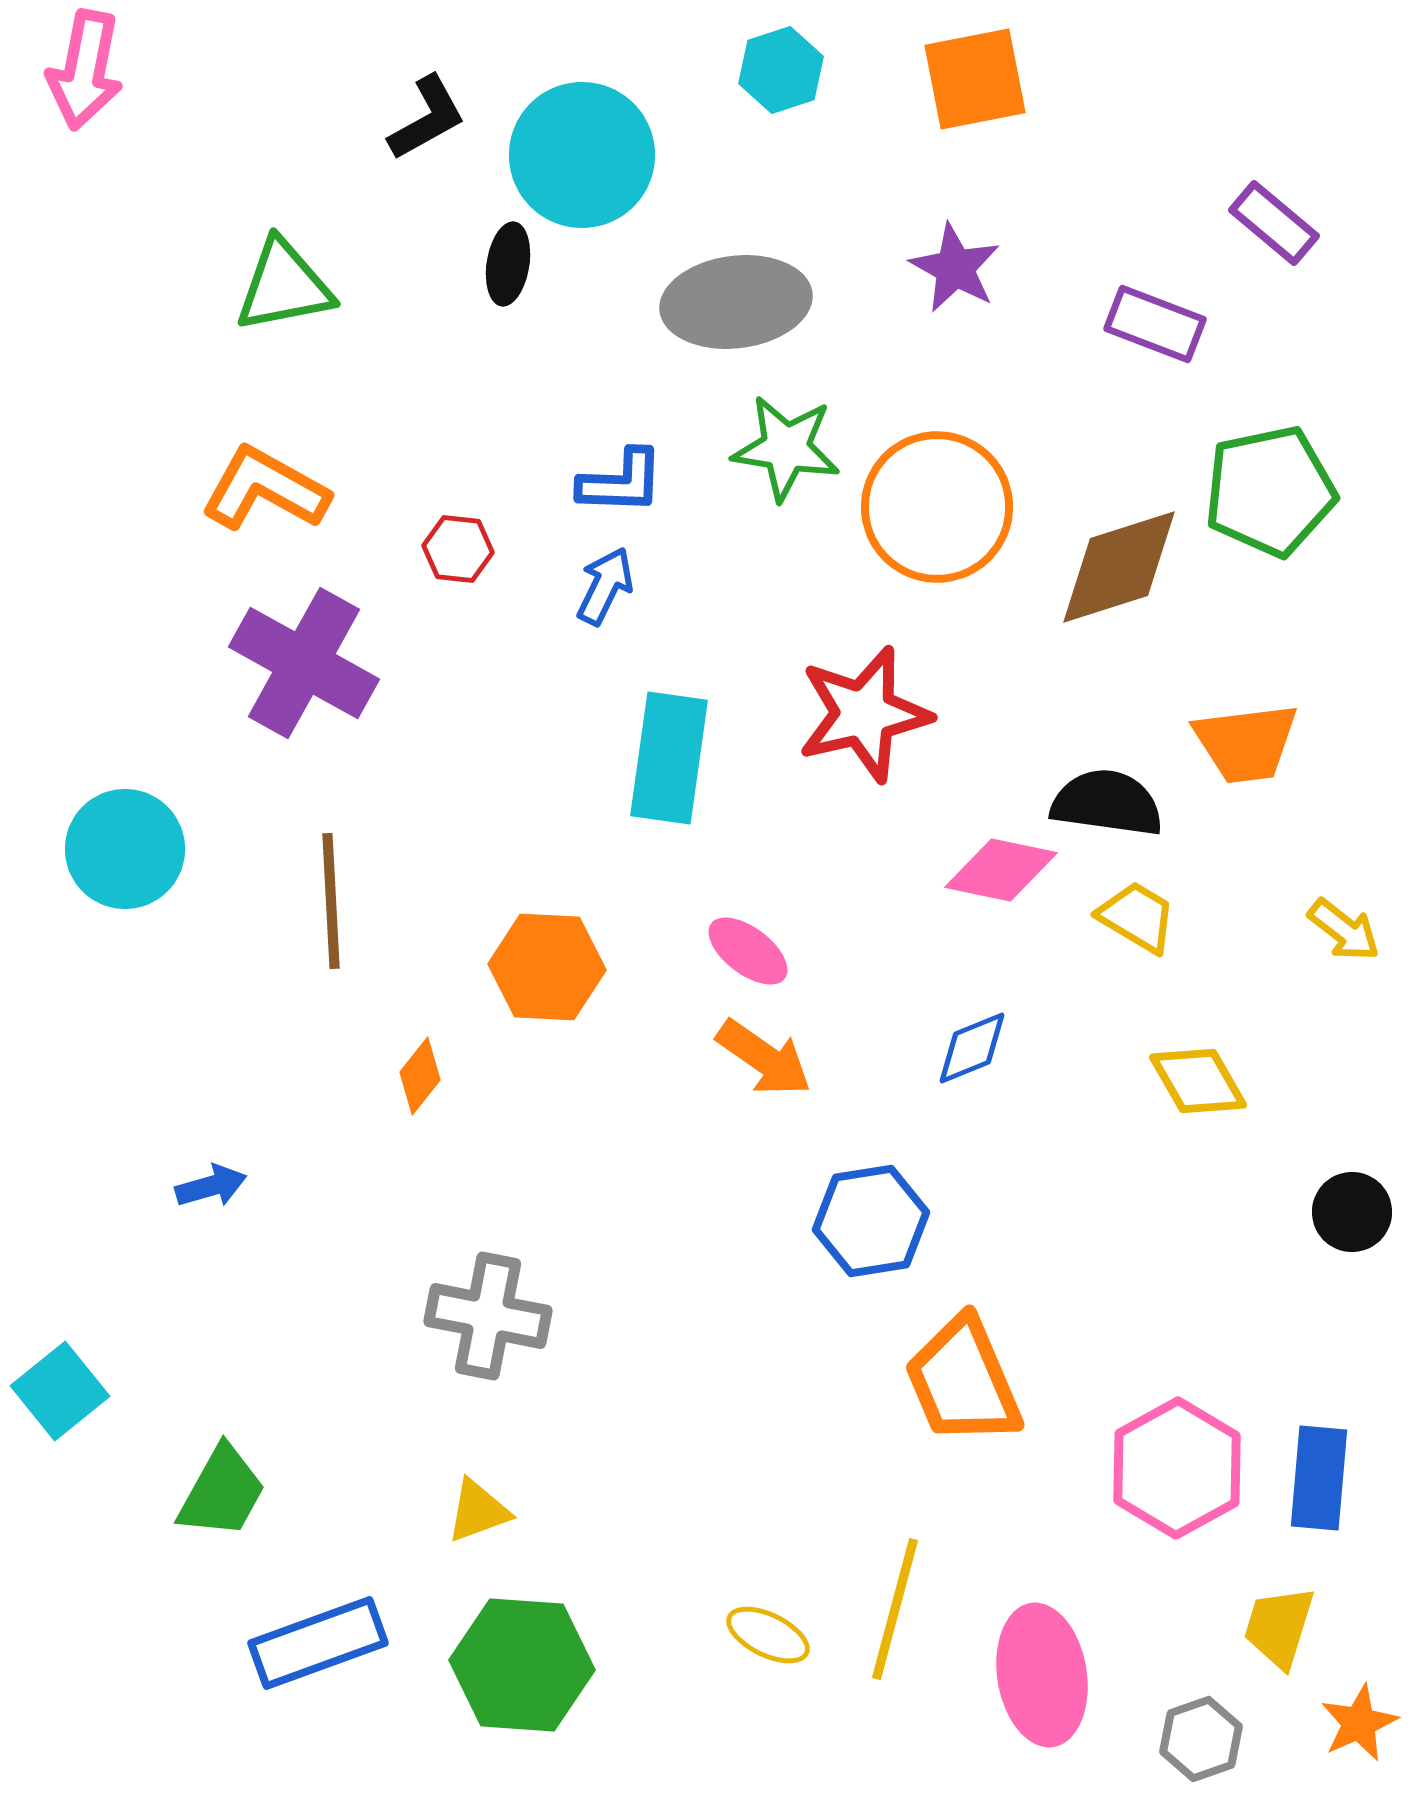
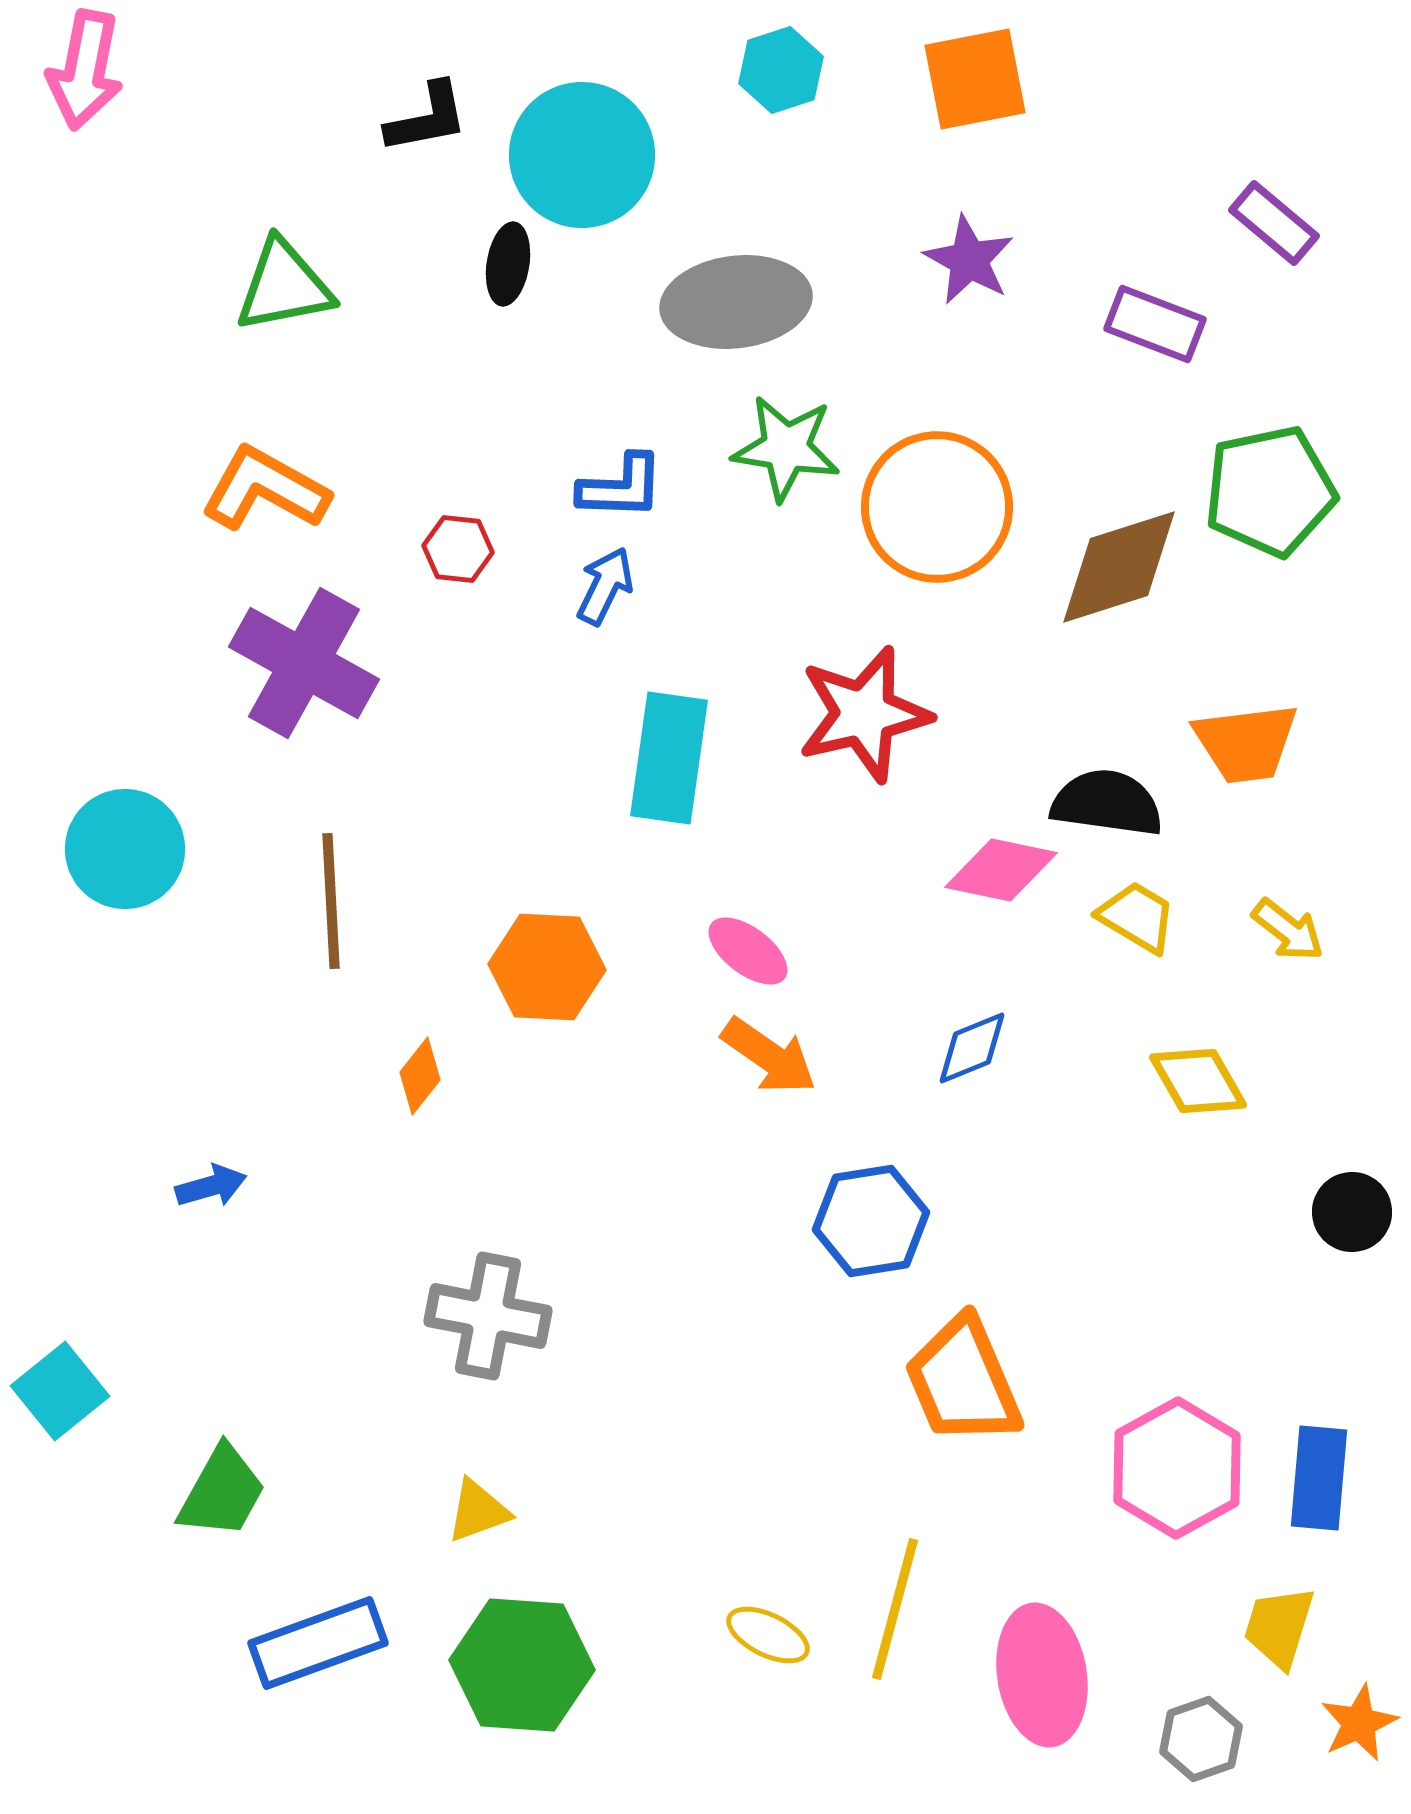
black L-shape at (427, 118): rotated 18 degrees clockwise
purple star at (955, 268): moved 14 px right, 8 px up
blue L-shape at (621, 482): moved 5 px down
yellow arrow at (1344, 930): moved 56 px left
orange arrow at (764, 1058): moved 5 px right, 2 px up
